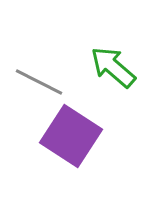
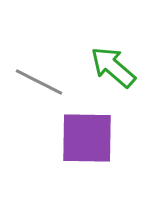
purple square: moved 16 px right, 2 px down; rotated 32 degrees counterclockwise
